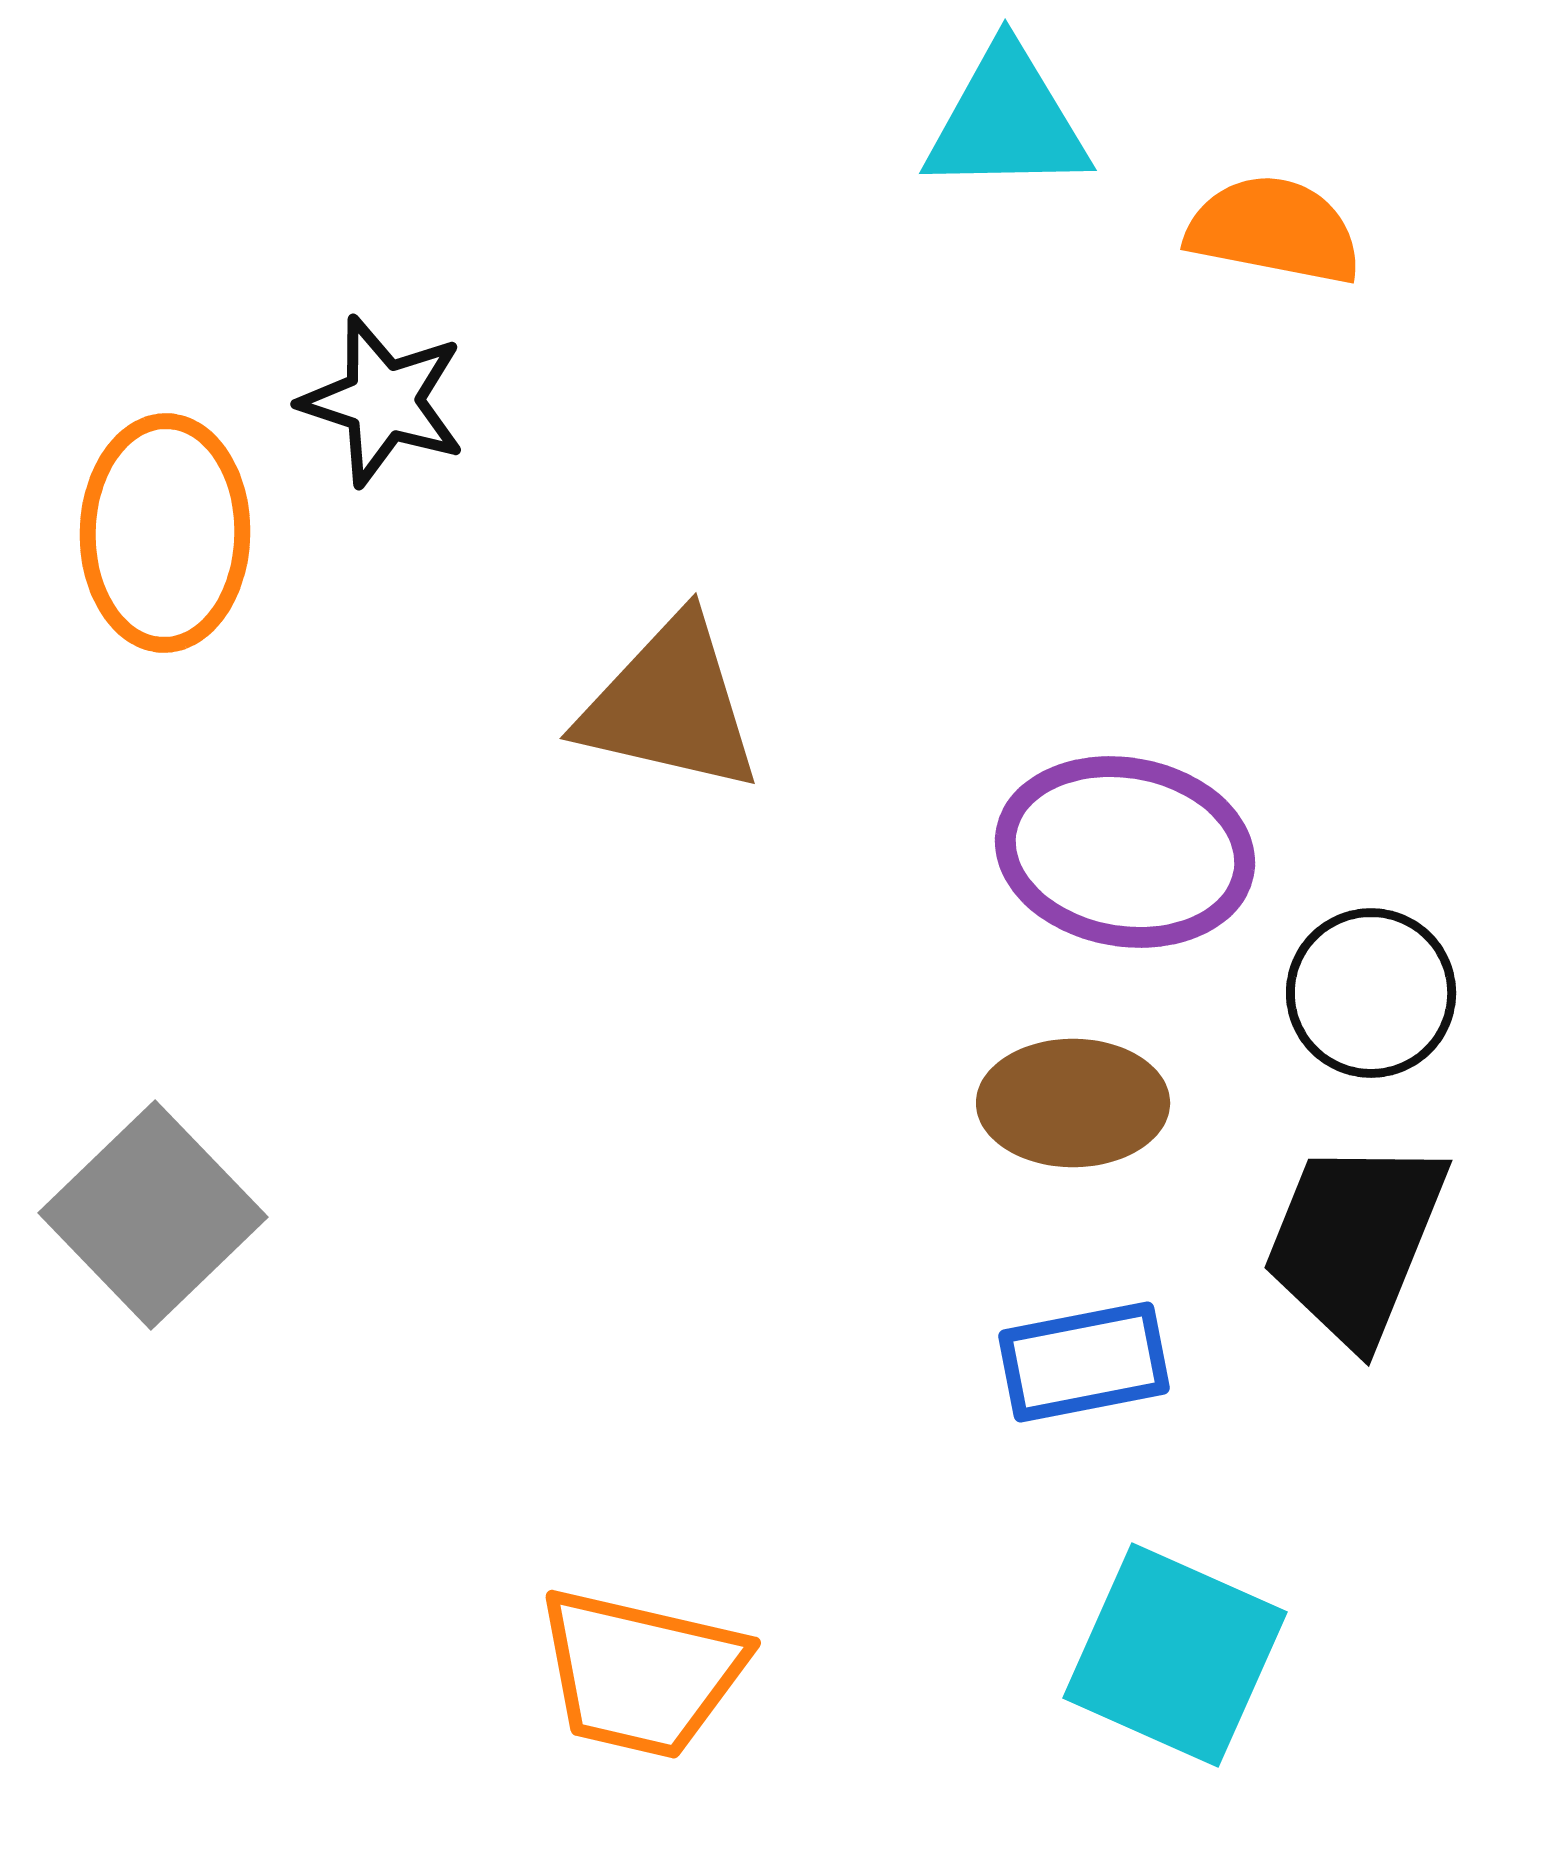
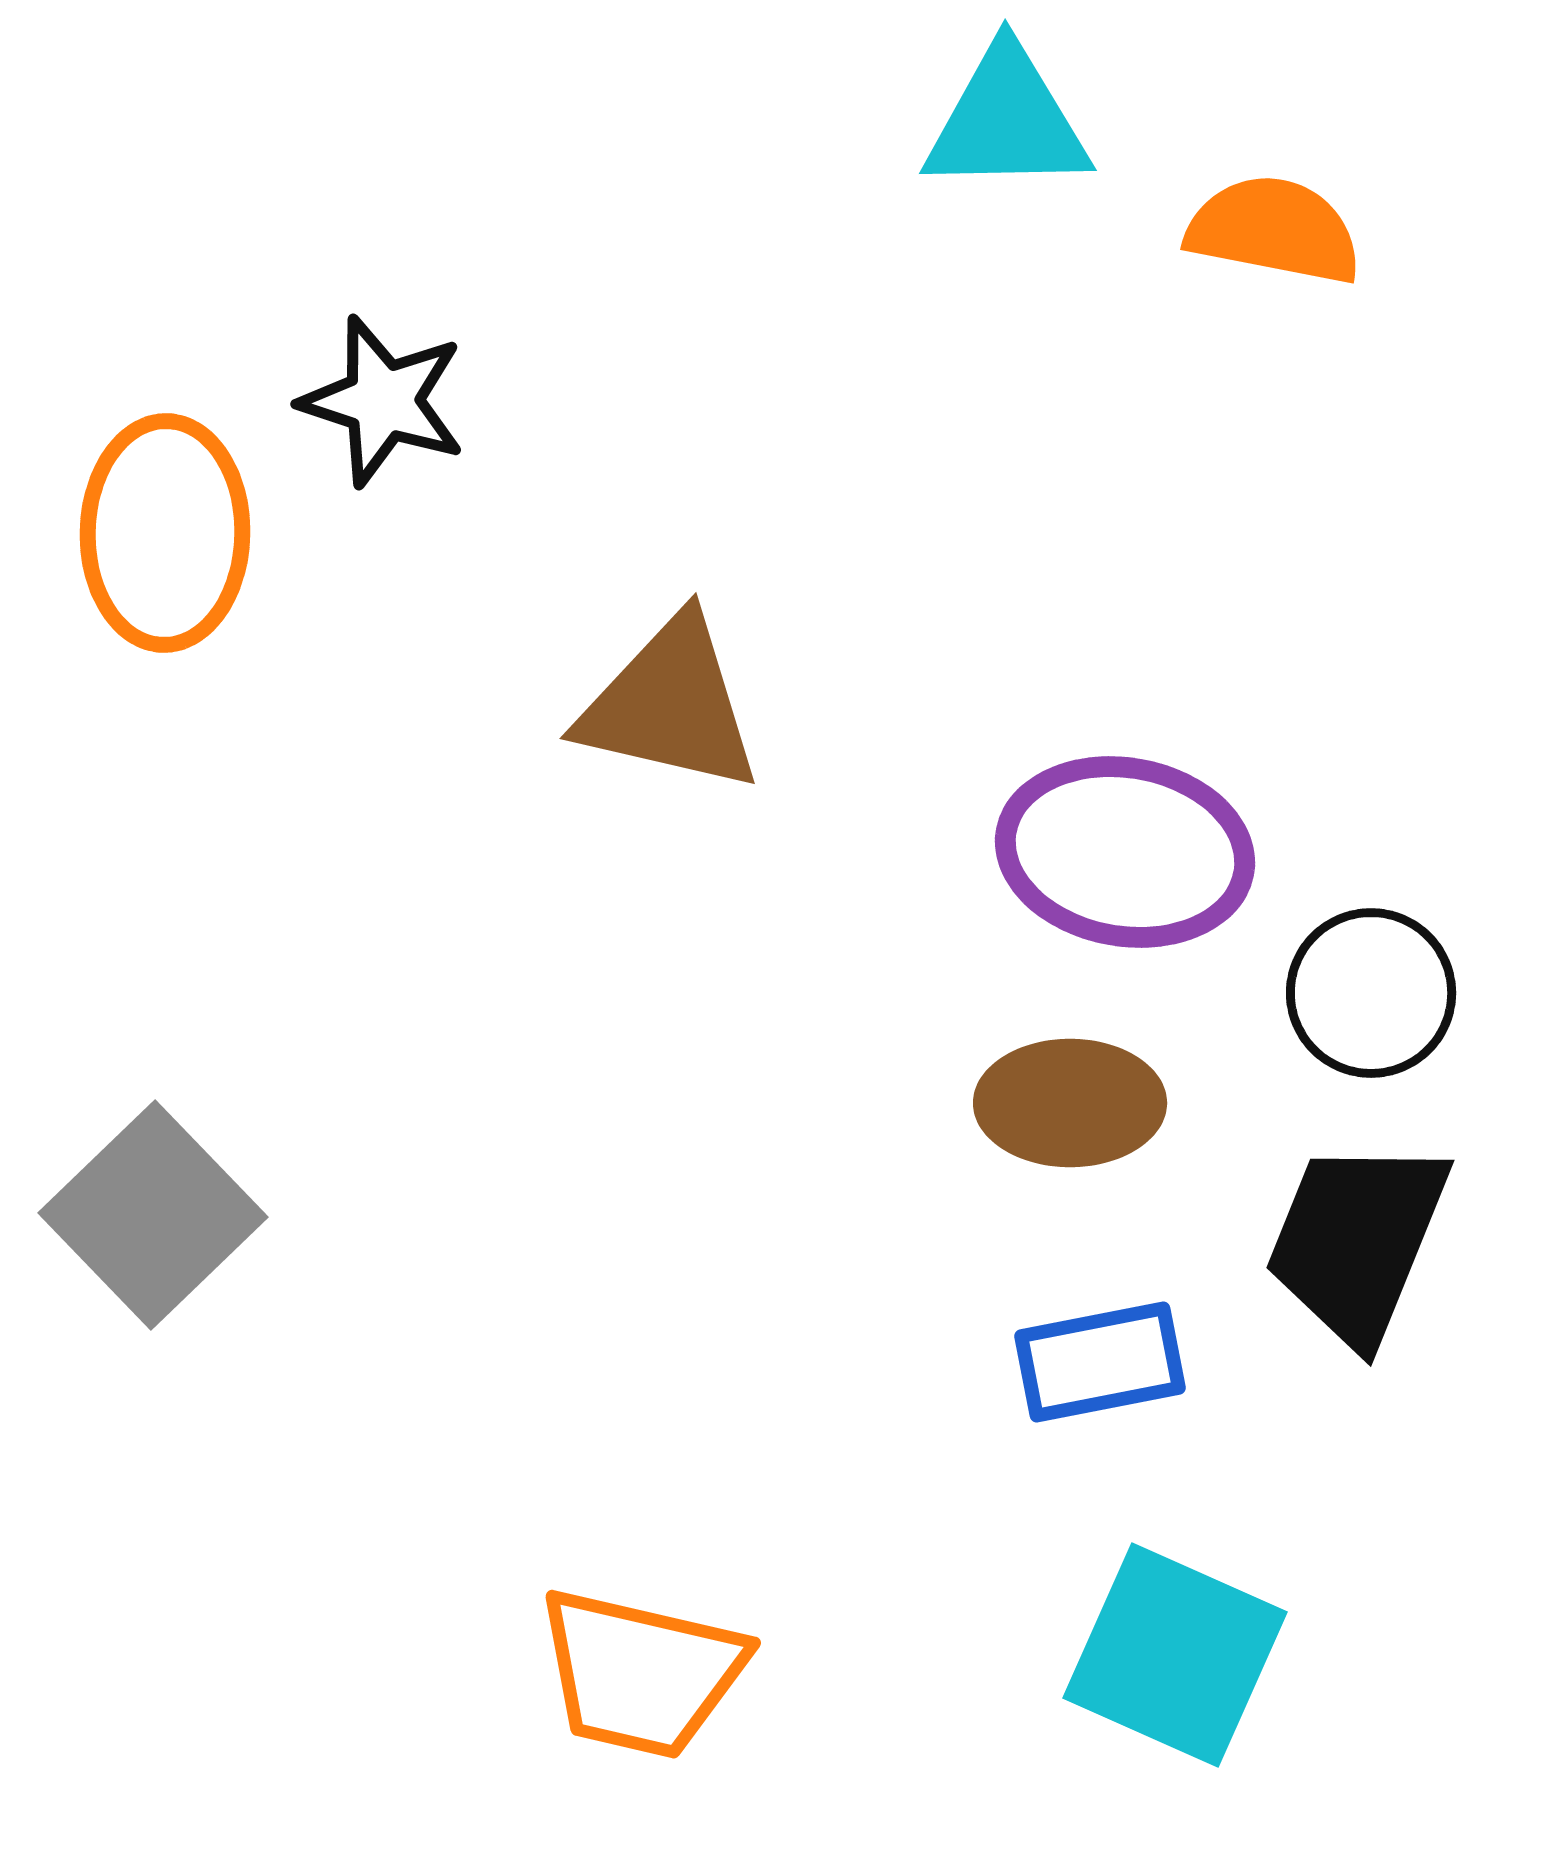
brown ellipse: moved 3 px left
black trapezoid: moved 2 px right
blue rectangle: moved 16 px right
